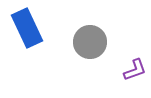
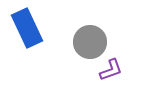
purple L-shape: moved 24 px left
